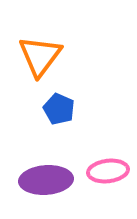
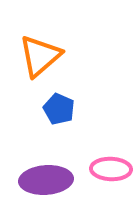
orange triangle: rotated 12 degrees clockwise
pink ellipse: moved 3 px right, 2 px up; rotated 9 degrees clockwise
